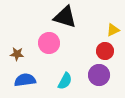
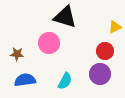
yellow triangle: moved 2 px right, 3 px up
purple circle: moved 1 px right, 1 px up
